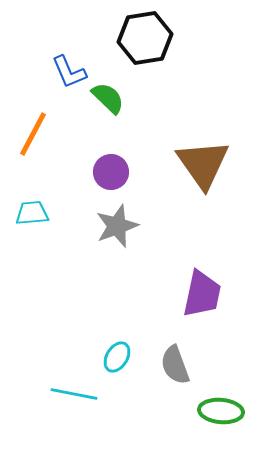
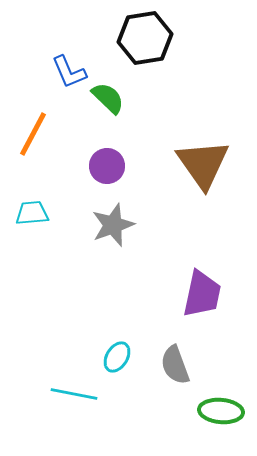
purple circle: moved 4 px left, 6 px up
gray star: moved 4 px left, 1 px up
